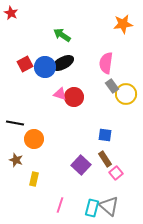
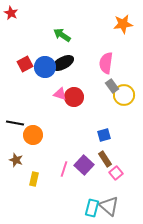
yellow circle: moved 2 px left, 1 px down
blue square: moved 1 px left; rotated 24 degrees counterclockwise
orange circle: moved 1 px left, 4 px up
purple square: moved 3 px right
pink line: moved 4 px right, 36 px up
